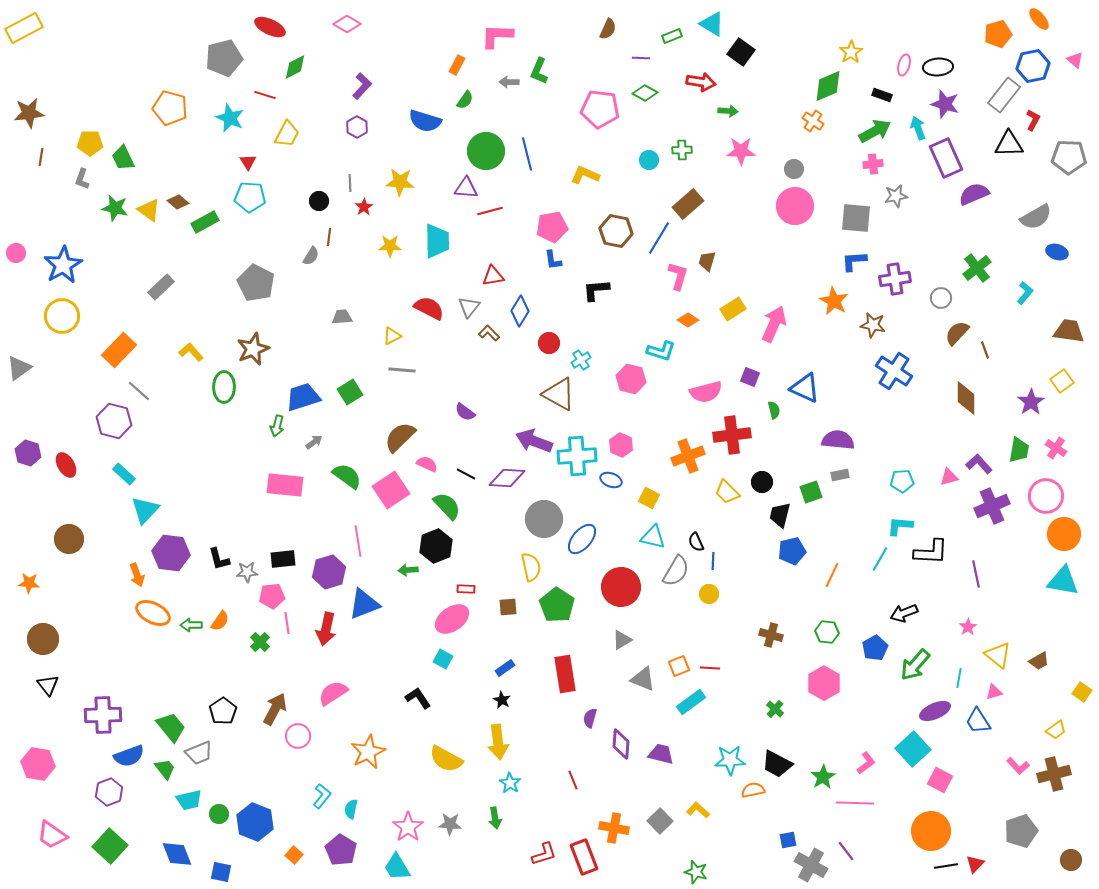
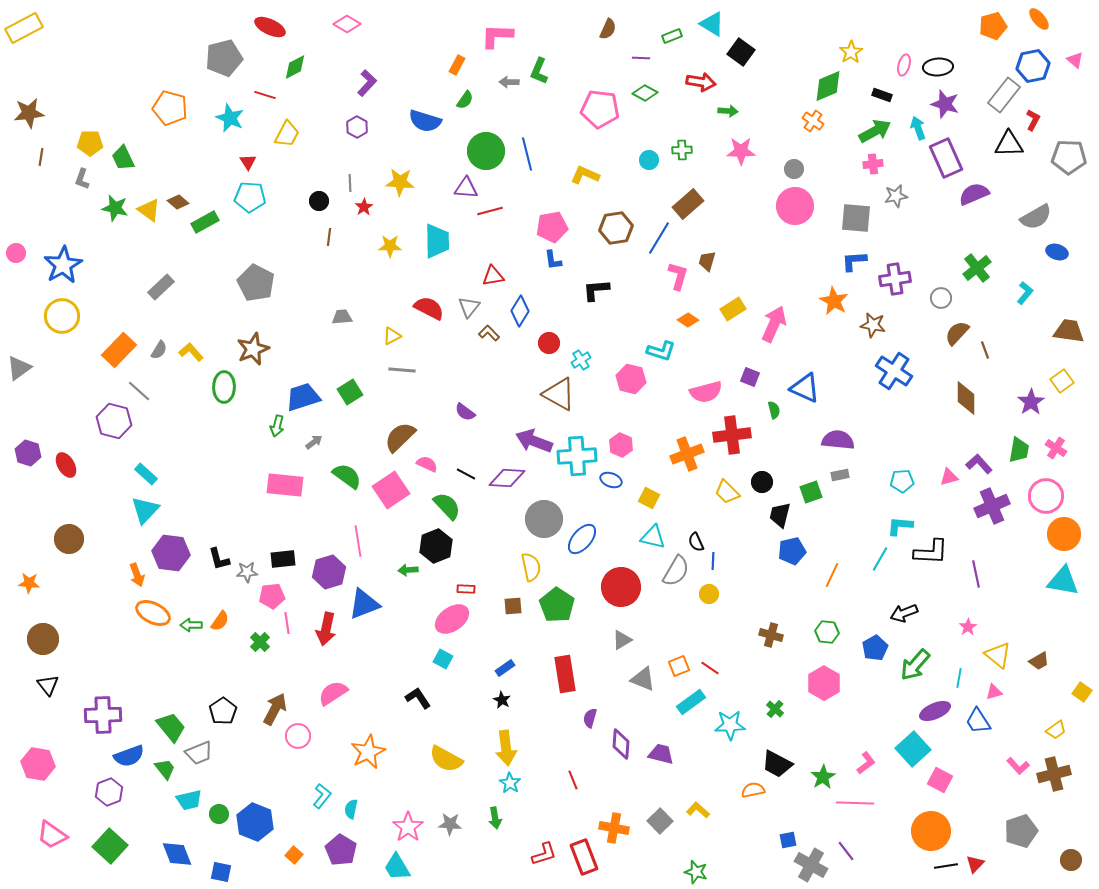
orange pentagon at (998, 34): moved 5 px left, 8 px up
purple L-shape at (362, 86): moved 5 px right, 3 px up
brown hexagon at (616, 231): moved 3 px up; rotated 20 degrees counterclockwise
gray semicircle at (311, 256): moved 152 px left, 94 px down
orange cross at (688, 456): moved 1 px left, 2 px up
cyan rectangle at (124, 474): moved 22 px right
brown square at (508, 607): moved 5 px right, 1 px up
red line at (710, 668): rotated 30 degrees clockwise
yellow arrow at (498, 742): moved 8 px right, 6 px down
cyan star at (730, 760): moved 35 px up
